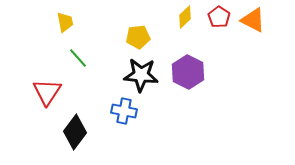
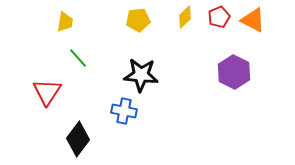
red pentagon: rotated 15 degrees clockwise
yellow trapezoid: rotated 20 degrees clockwise
yellow pentagon: moved 17 px up
purple hexagon: moved 46 px right
black diamond: moved 3 px right, 7 px down
